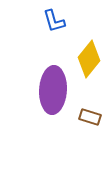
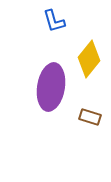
purple ellipse: moved 2 px left, 3 px up; rotated 6 degrees clockwise
